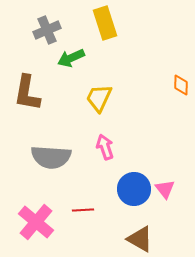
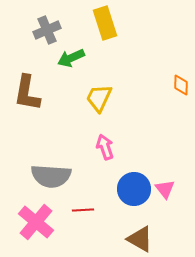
gray semicircle: moved 19 px down
